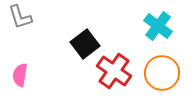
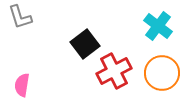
red cross: rotated 28 degrees clockwise
pink semicircle: moved 2 px right, 10 px down
